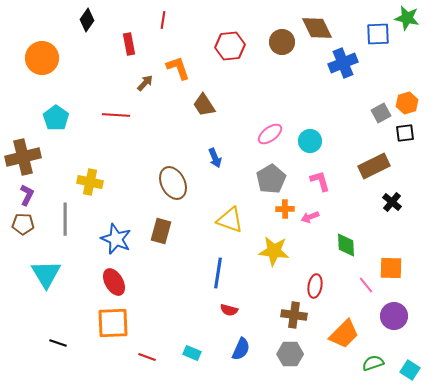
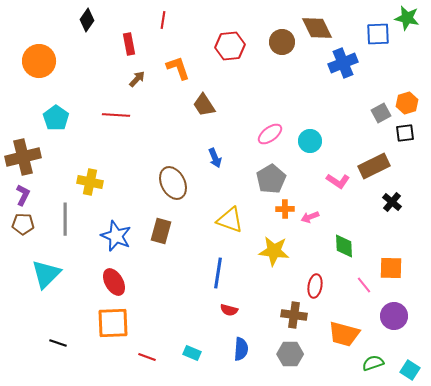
orange circle at (42, 58): moved 3 px left, 3 px down
brown arrow at (145, 83): moved 8 px left, 4 px up
pink L-shape at (320, 181): moved 18 px right; rotated 140 degrees clockwise
purple L-shape at (27, 195): moved 4 px left
blue star at (116, 239): moved 3 px up
green diamond at (346, 245): moved 2 px left, 1 px down
cyan triangle at (46, 274): rotated 16 degrees clockwise
pink line at (366, 285): moved 2 px left
orange trapezoid at (344, 334): rotated 60 degrees clockwise
blue semicircle at (241, 349): rotated 20 degrees counterclockwise
